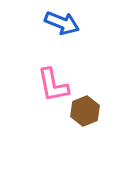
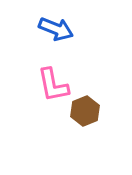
blue arrow: moved 6 px left, 6 px down
